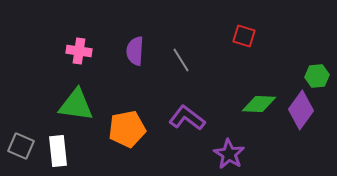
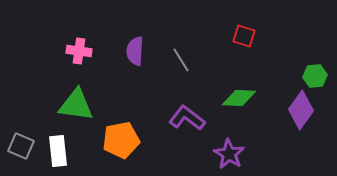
green hexagon: moved 2 px left
green diamond: moved 20 px left, 6 px up
orange pentagon: moved 6 px left, 11 px down
